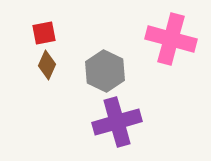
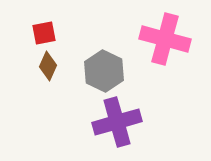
pink cross: moved 6 px left
brown diamond: moved 1 px right, 1 px down
gray hexagon: moved 1 px left
